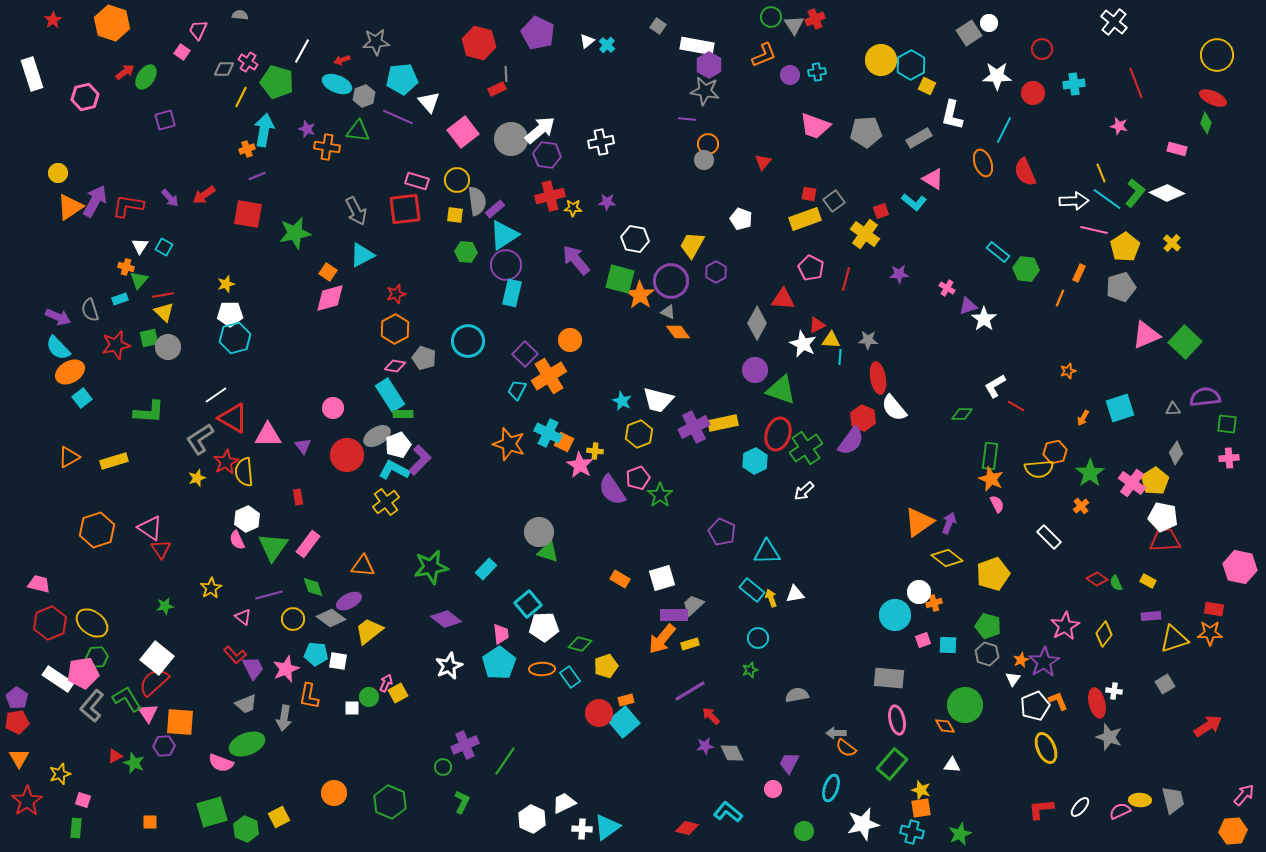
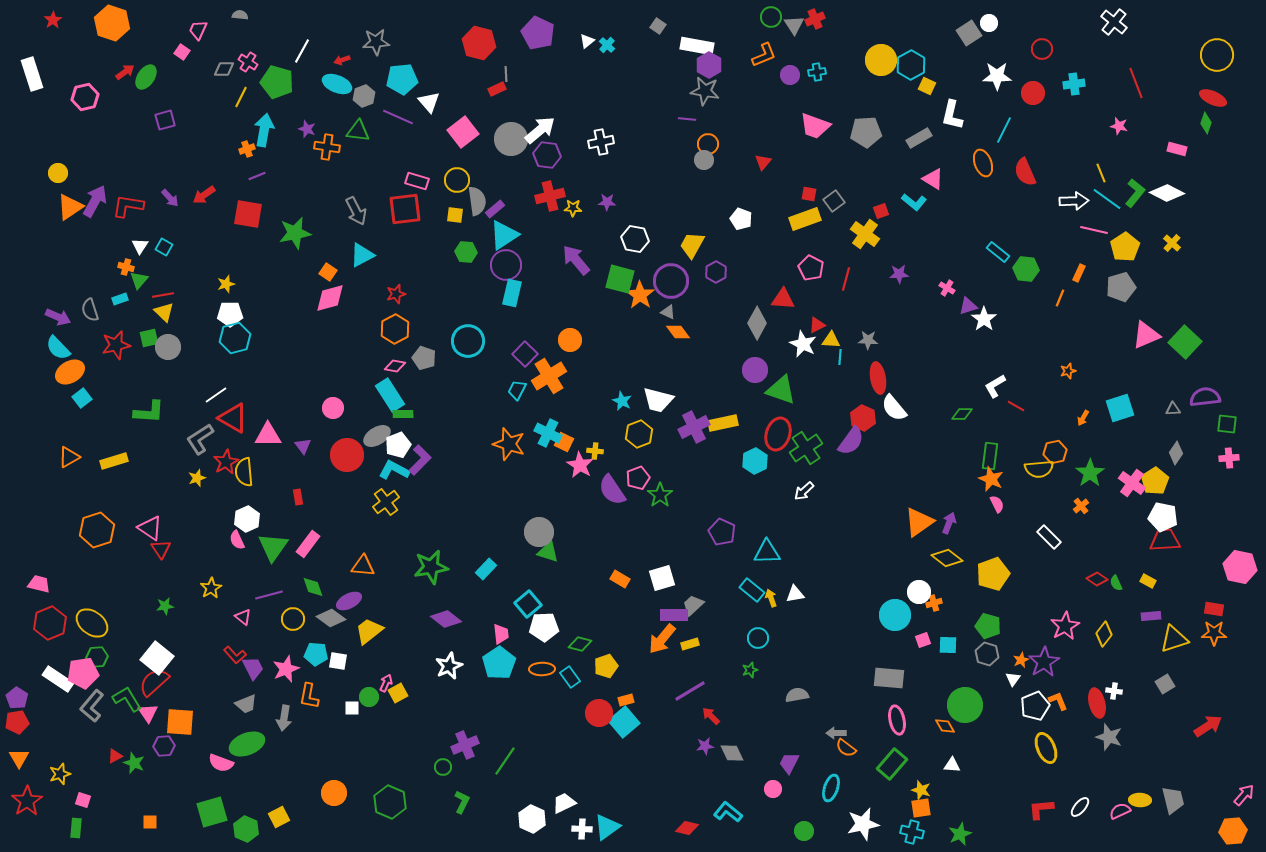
orange star at (1210, 633): moved 4 px right
